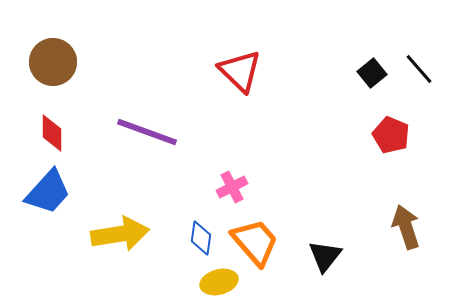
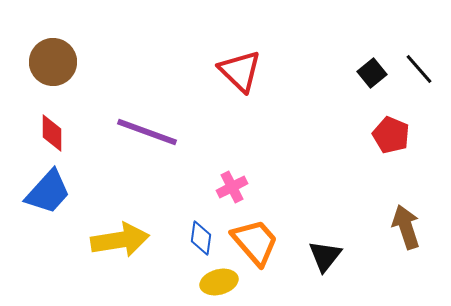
yellow arrow: moved 6 px down
